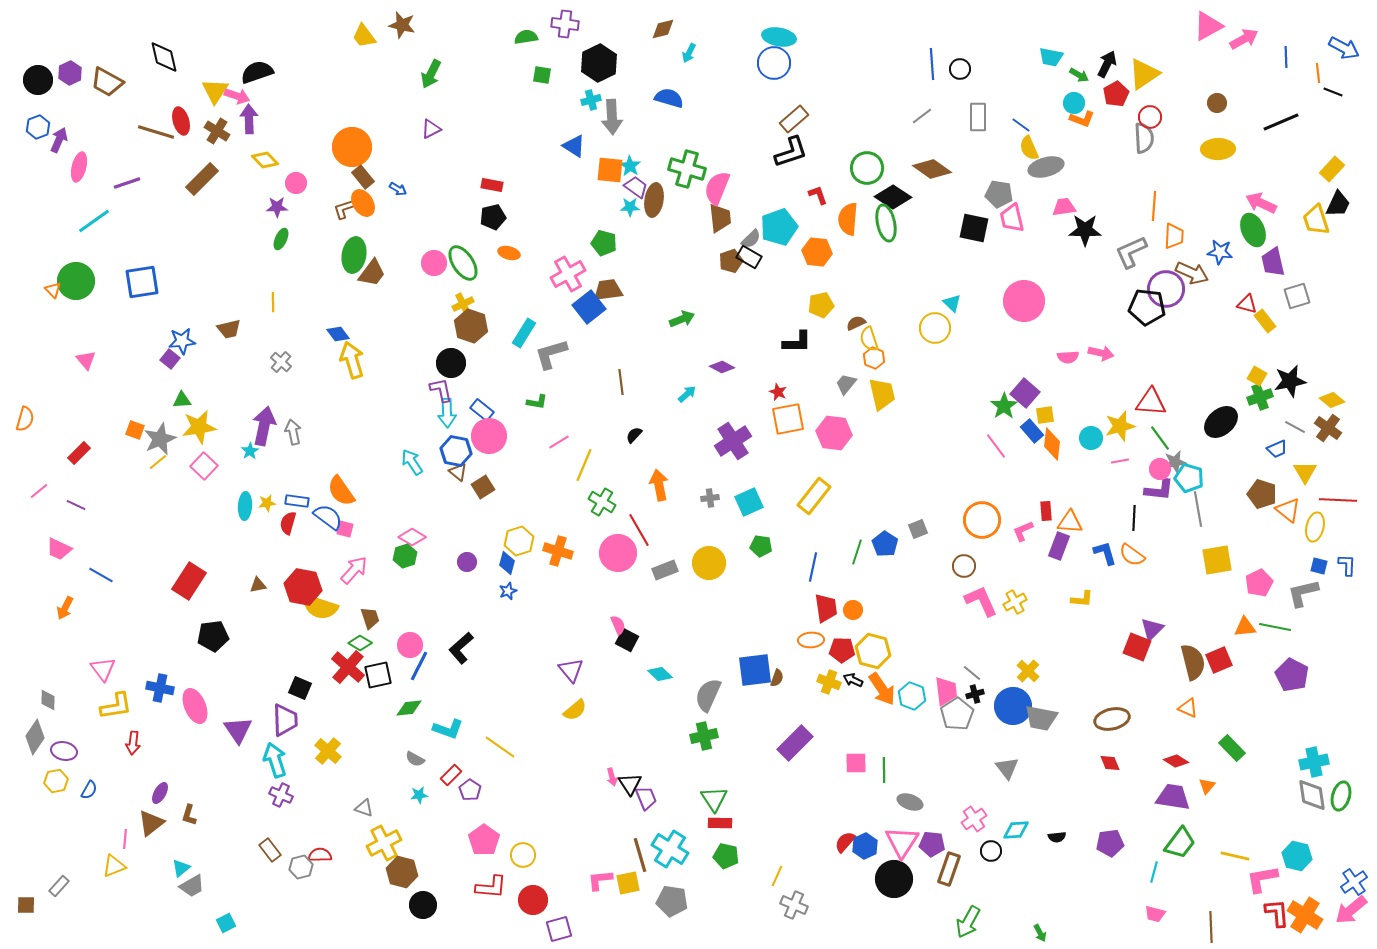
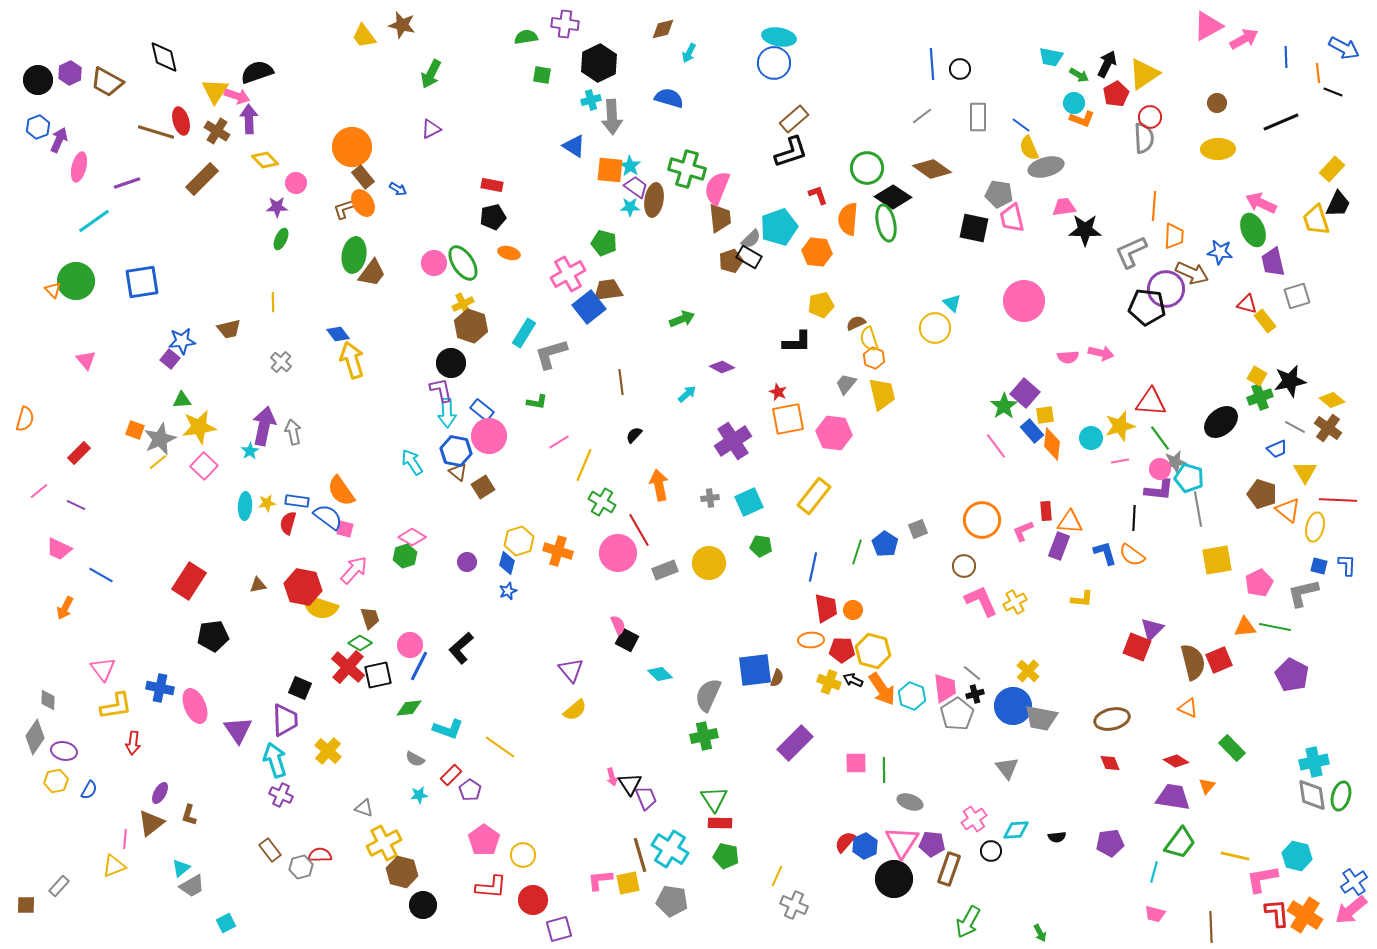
pink trapezoid at (946, 691): moved 1 px left, 3 px up
